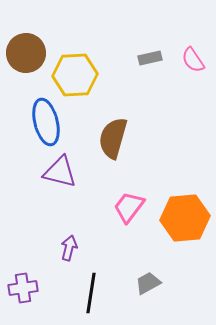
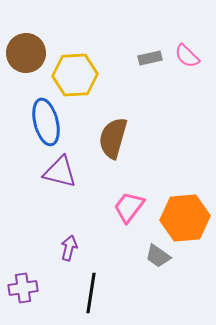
pink semicircle: moved 6 px left, 4 px up; rotated 12 degrees counterclockwise
gray trapezoid: moved 10 px right, 27 px up; rotated 116 degrees counterclockwise
